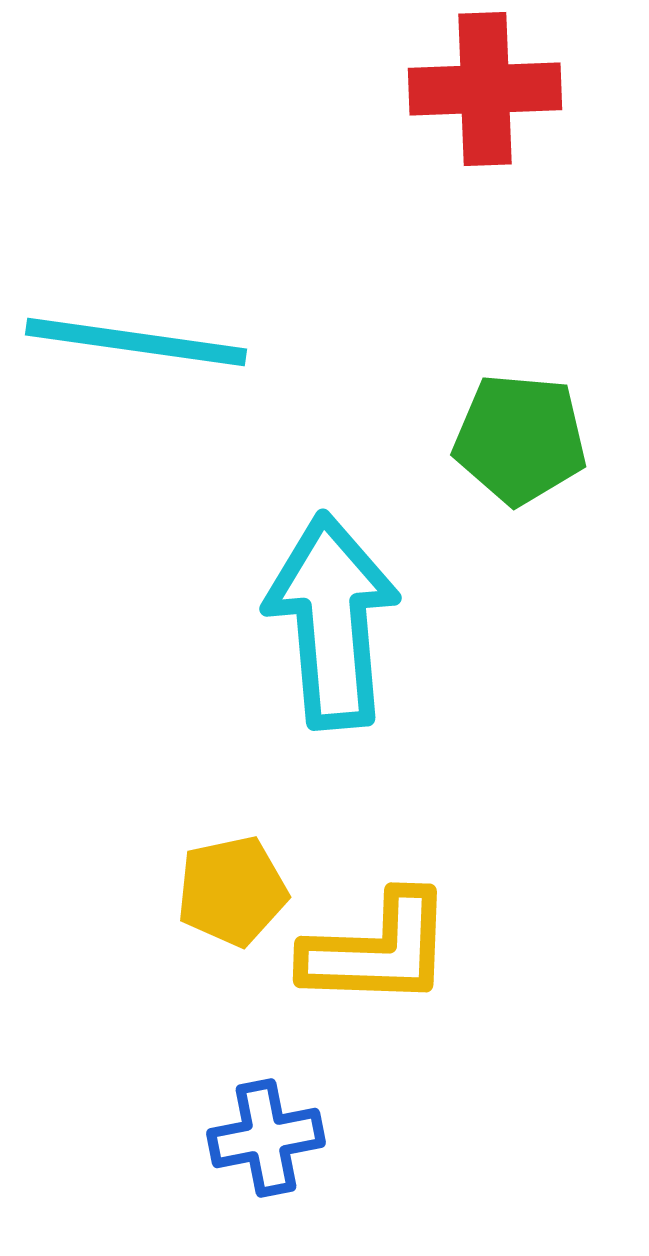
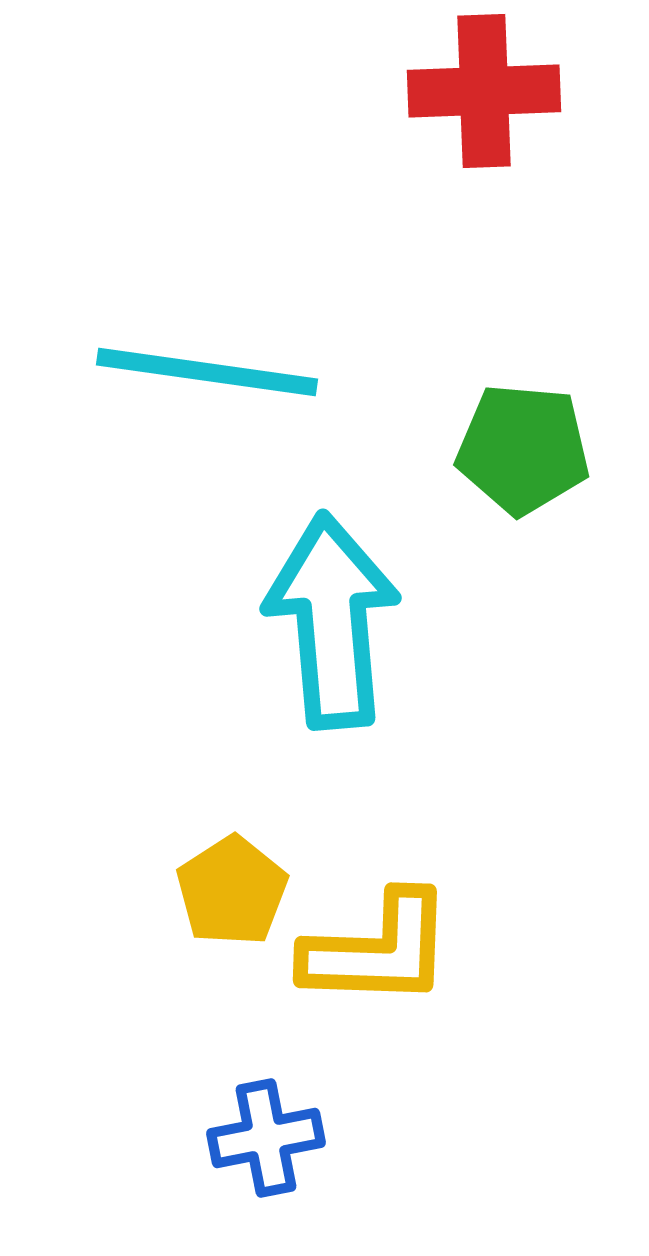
red cross: moved 1 px left, 2 px down
cyan line: moved 71 px right, 30 px down
green pentagon: moved 3 px right, 10 px down
yellow pentagon: rotated 21 degrees counterclockwise
